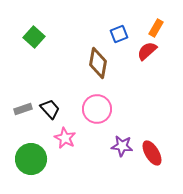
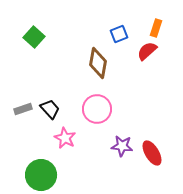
orange rectangle: rotated 12 degrees counterclockwise
green circle: moved 10 px right, 16 px down
